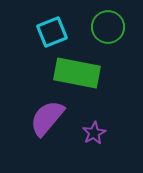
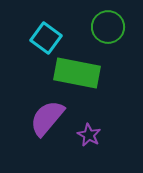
cyan square: moved 6 px left, 6 px down; rotated 32 degrees counterclockwise
purple star: moved 5 px left, 2 px down; rotated 15 degrees counterclockwise
